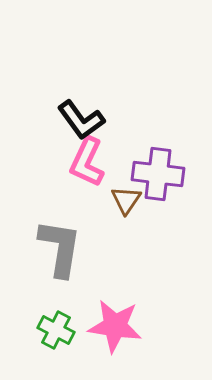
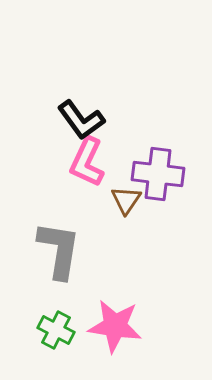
gray L-shape: moved 1 px left, 2 px down
